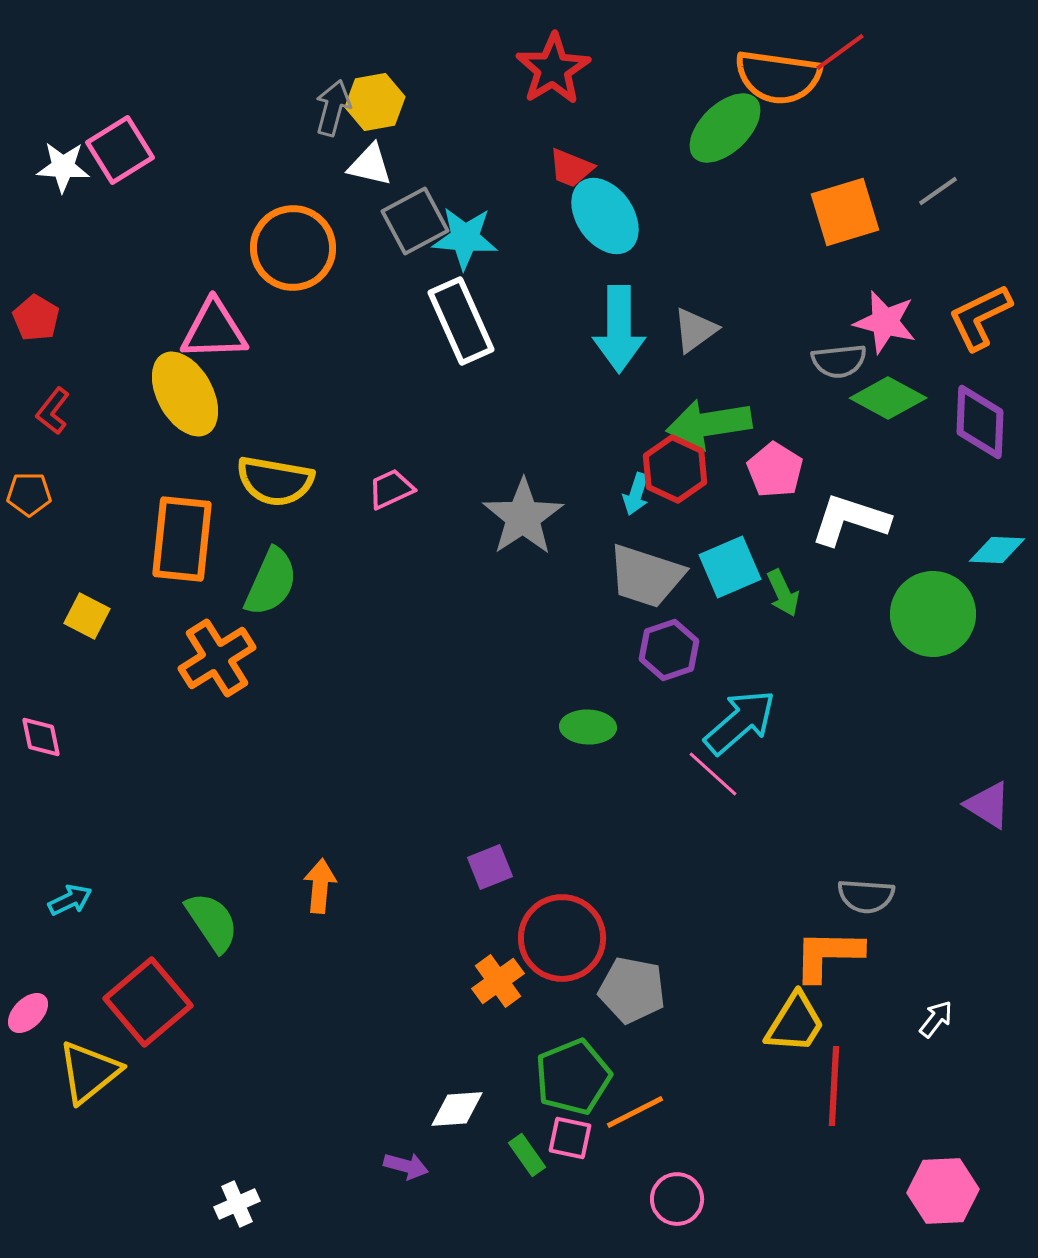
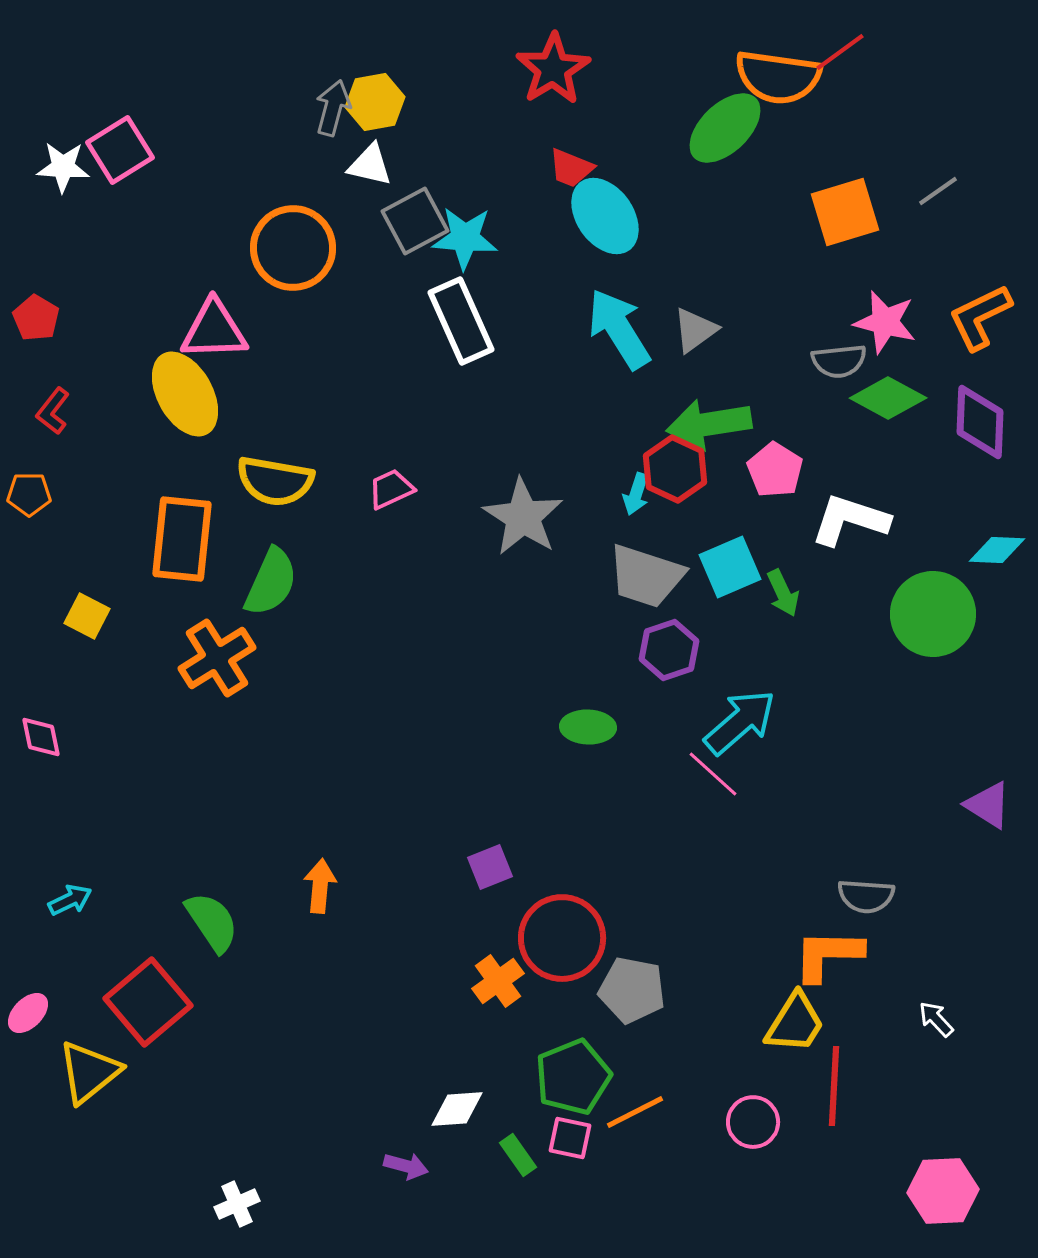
cyan arrow at (619, 329): rotated 148 degrees clockwise
gray star at (523, 517): rotated 6 degrees counterclockwise
white arrow at (936, 1019): rotated 81 degrees counterclockwise
green rectangle at (527, 1155): moved 9 px left
pink circle at (677, 1199): moved 76 px right, 77 px up
